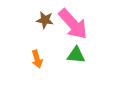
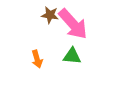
brown star: moved 5 px right, 5 px up
green triangle: moved 4 px left, 1 px down
